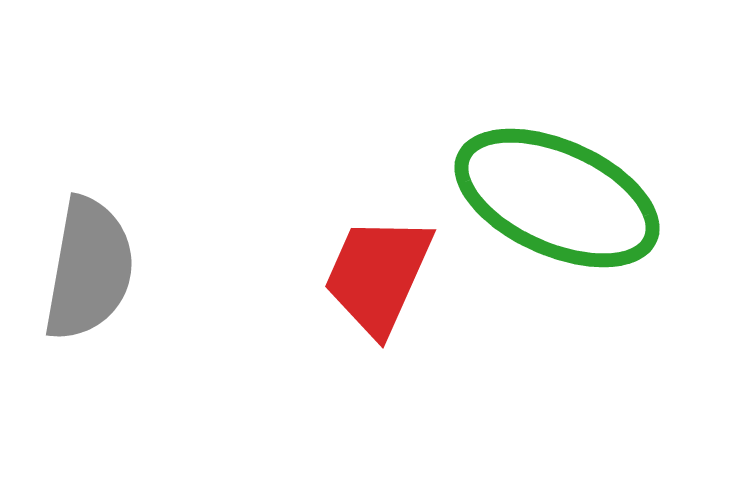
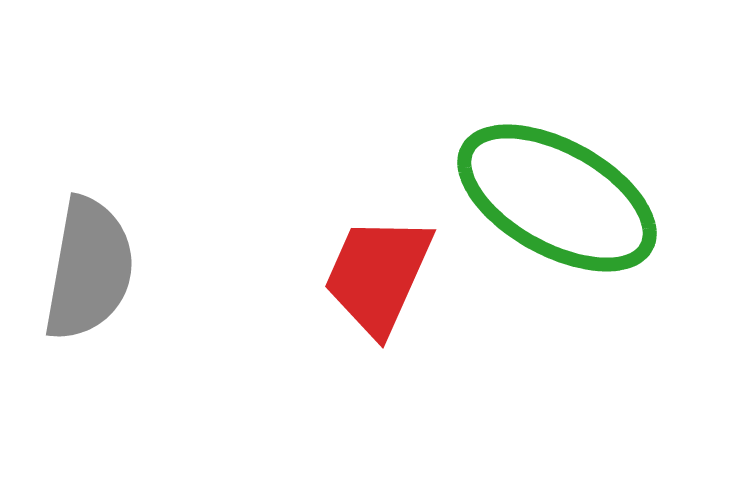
green ellipse: rotated 5 degrees clockwise
